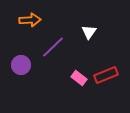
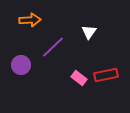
red rectangle: rotated 10 degrees clockwise
